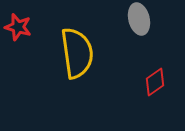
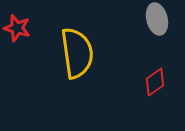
gray ellipse: moved 18 px right
red star: moved 1 px left, 1 px down
